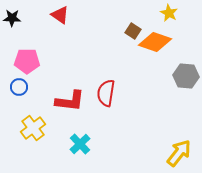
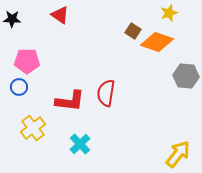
yellow star: rotated 24 degrees clockwise
black star: moved 1 px down
orange diamond: moved 2 px right
yellow arrow: moved 1 px left, 1 px down
